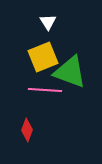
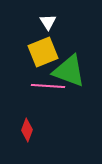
yellow square: moved 5 px up
green triangle: moved 1 px left, 1 px up
pink line: moved 3 px right, 4 px up
